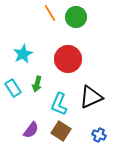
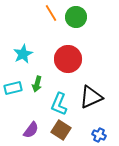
orange line: moved 1 px right
cyan rectangle: rotated 72 degrees counterclockwise
brown square: moved 1 px up
